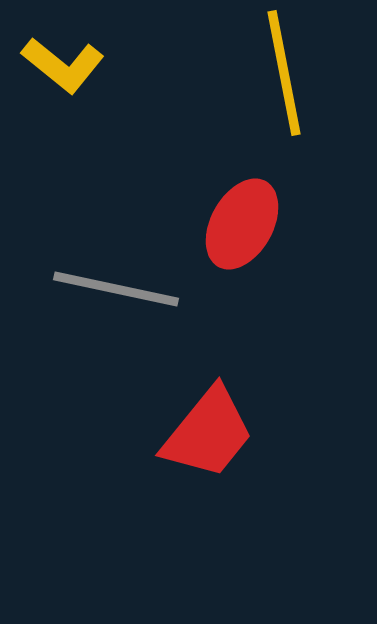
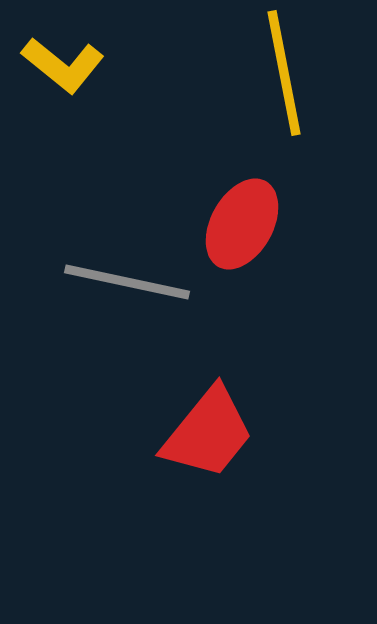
gray line: moved 11 px right, 7 px up
